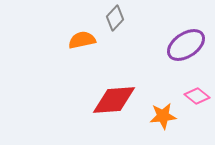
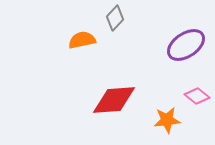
orange star: moved 4 px right, 4 px down
